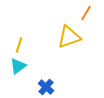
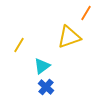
yellow line: rotated 14 degrees clockwise
cyan triangle: moved 24 px right
